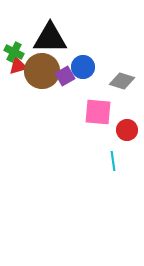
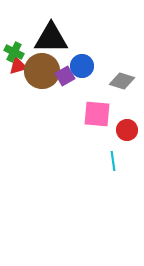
black triangle: moved 1 px right
blue circle: moved 1 px left, 1 px up
pink square: moved 1 px left, 2 px down
